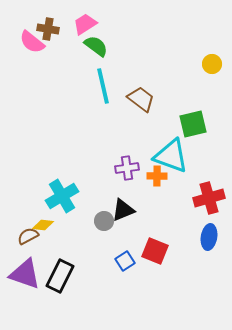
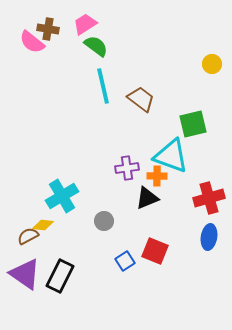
black triangle: moved 24 px right, 12 px up
purple triangle: rotated 16 degrees clockwise
